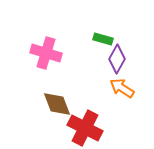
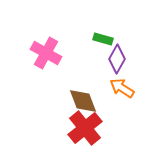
pink cross: rotated 12 degrees clockwise
brown diamond: moved 26 px right, 3 px up
red cross: rotated 24 degrees clockwise
